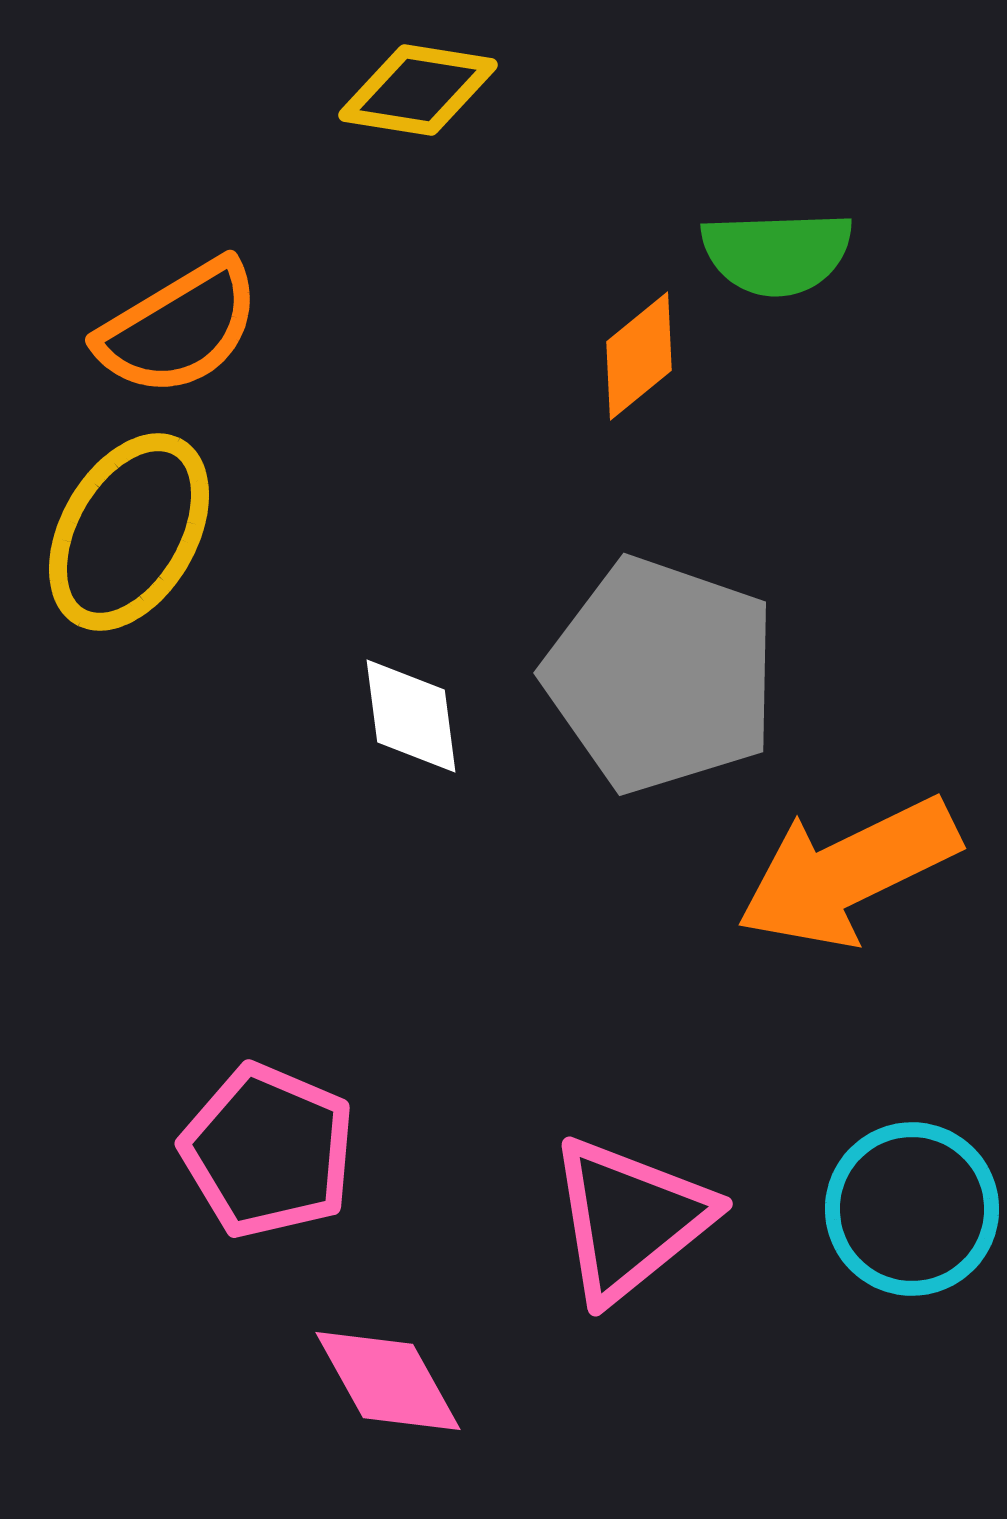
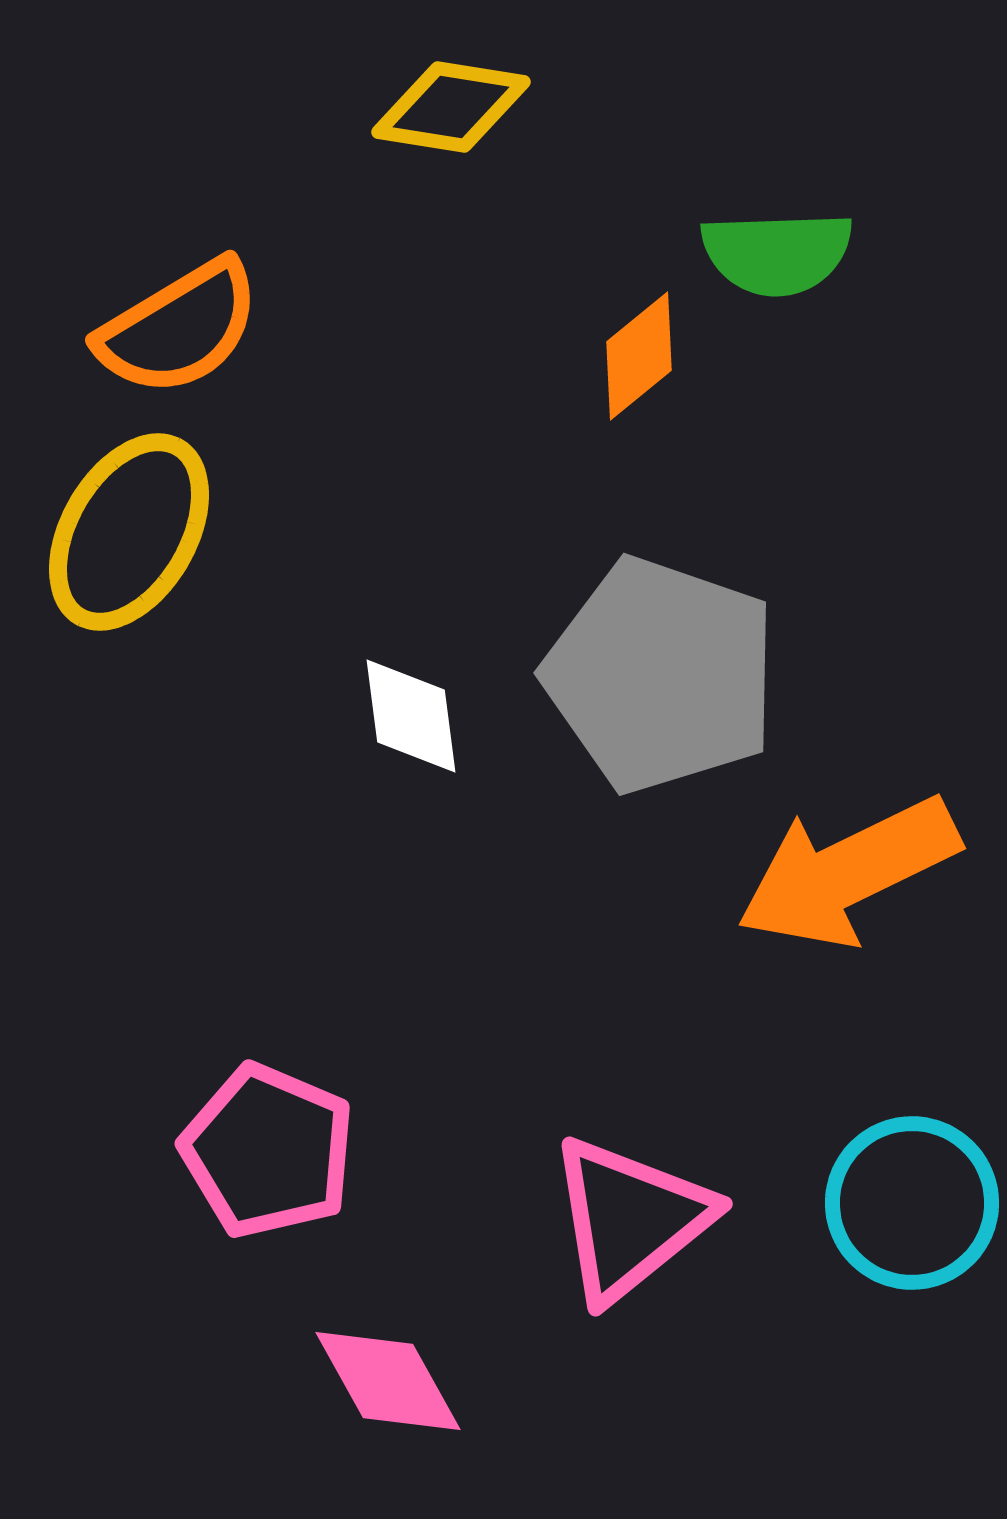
yellow diamond: moved 33 px right, 17 px down
cyan circle: moved 6 px up
